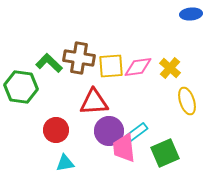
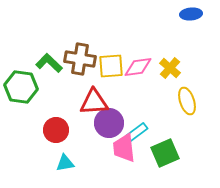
brown cross: moved 1 px right, 1 px down
purple circle: moved 8 px up
